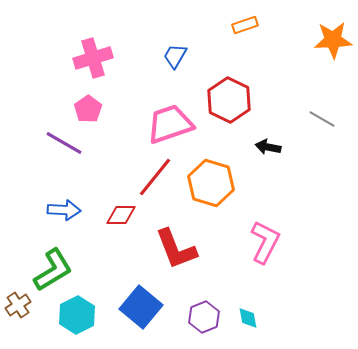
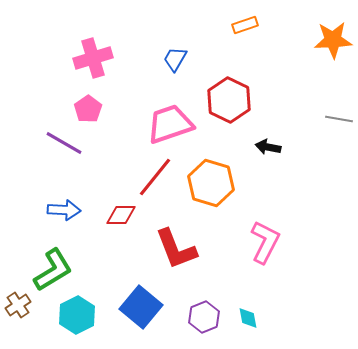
blue trapezoid: moved 3 px down
gray line: moved 17 px right; rotated 20 degrees counterclockwise
